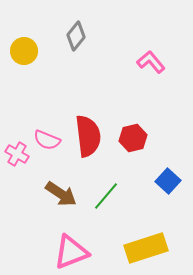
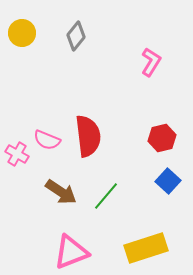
yellow circle: moved 2 px left, 18 px up
pink L-shape: rotated 72 degrees clockwise
red hexagon: moved 29 px right
brown arrow: moved 2 px up
